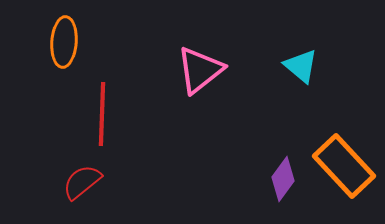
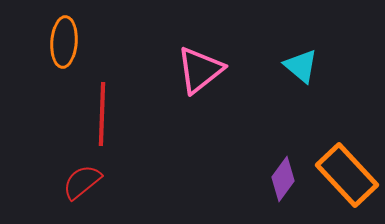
orange rectangle: moved 3 px right, 9 px down
